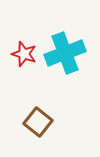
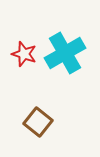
cyan cross: rotated 9 degrees counterclockwise
